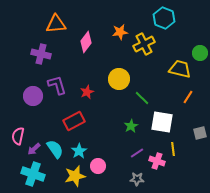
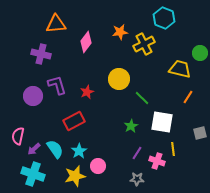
purple line: rotated 24 degrees counterclockwise
